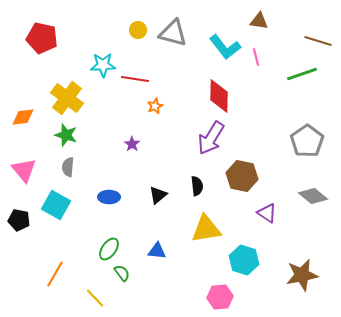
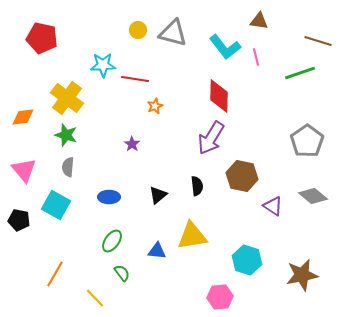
green line: moved 2 px left, 1 px up
purple triangle: moved 6 px right, 7 px up
yellow triangle: moved 14 px left, 7 px down
green ellipse: moved 3 px right, 8 px up
cyan hexagon: moved 3 px right
